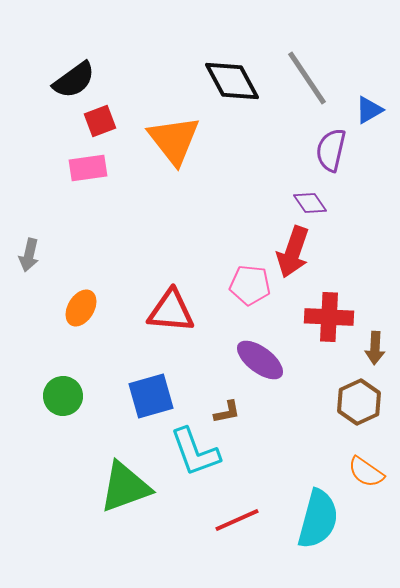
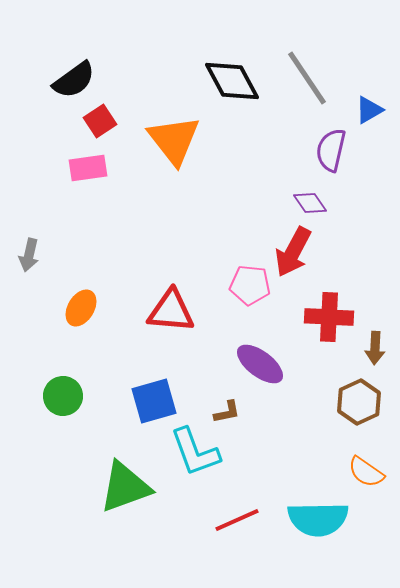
red square: rotated 12 degrees counterclockwise
red arrow: rotated 9 degrees clockwise
purple ellipse: moved 4 px down
blue square: moved 3 px right, 5 px down
cyan semicircle: rotated 74 degrees clockwise
